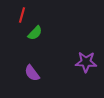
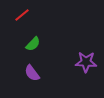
red line: rotated 35 degrees clockwise
green semicircle: moved 2 px left, 11 px down
